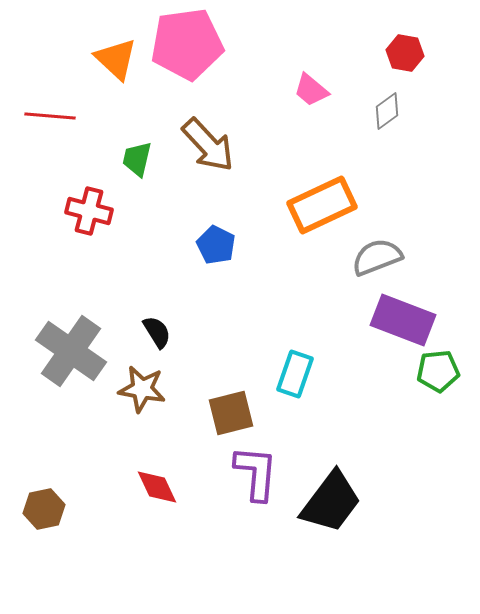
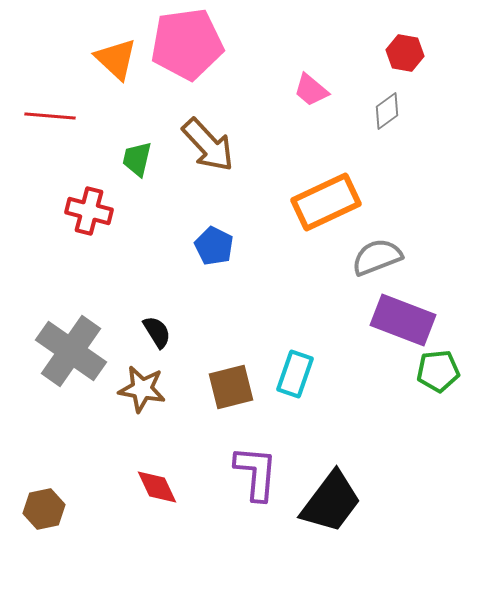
orange rectangle: moved 4 px right, 3 px up
blue pentagon: moved 2 px left, 1 px down
brown square: moved 26 px up
